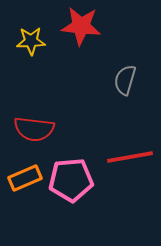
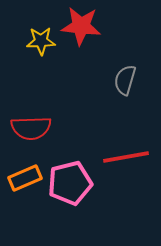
yellow star: moved 10 px right
red semicircle: moved 3 px left, 1 px up; rotated 9 degrees counterclockwise
red line: moved 4 px left
pink pentagon: moved 1 px left, 3 px down; rotated 9 degrees counterclockwise
